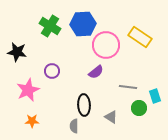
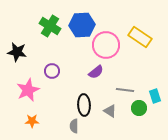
blue hexagon: moved 1 px left, 1 px down
gray line: moved 3 px left, 3 px down
gray triangle: moved 1 px left, 6 px up
